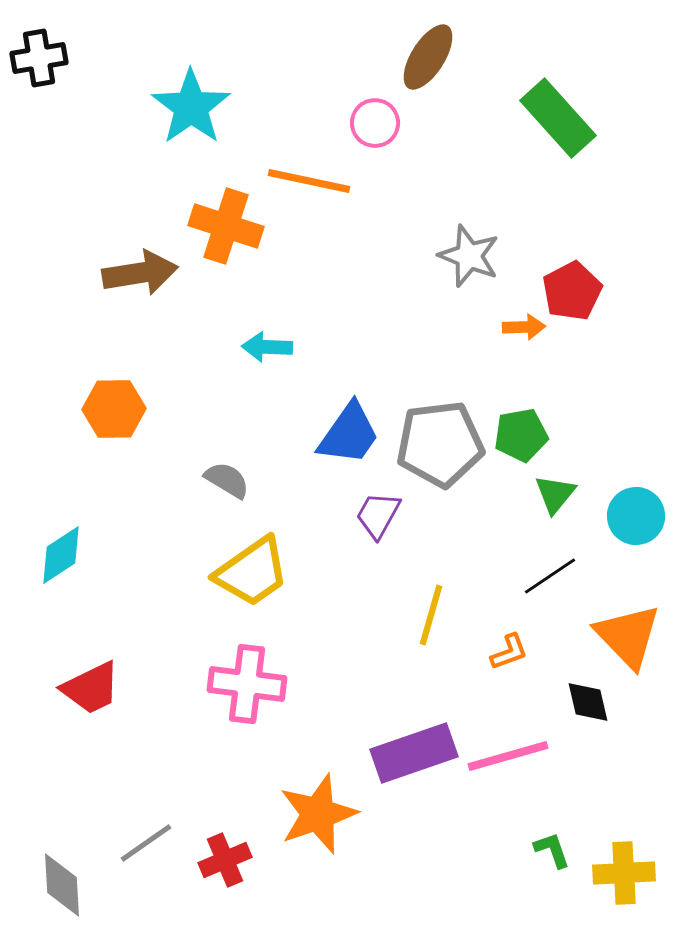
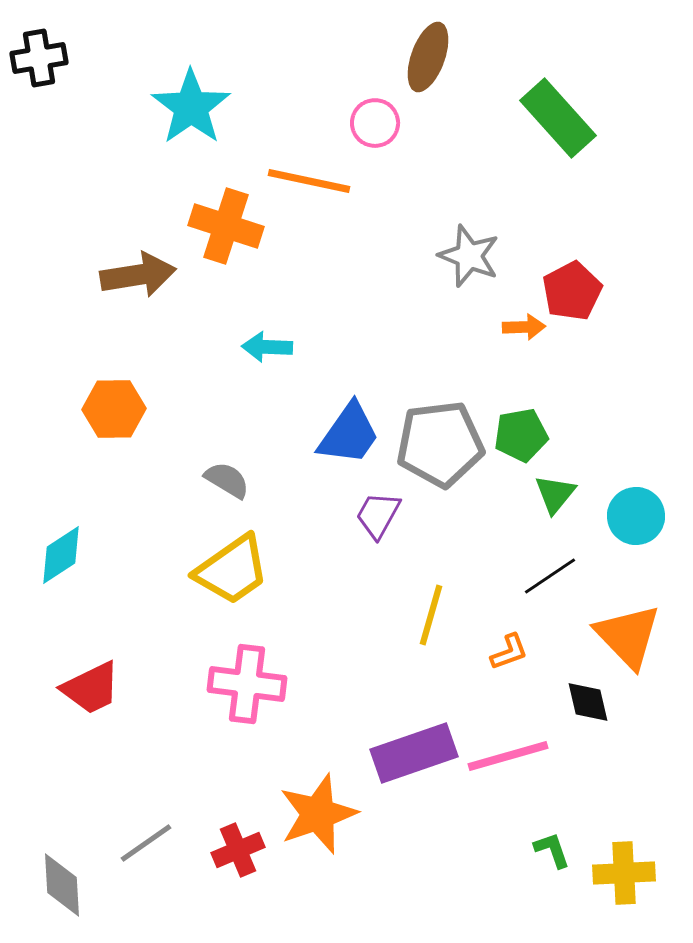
brown ellipse: rotated 12 degrees counterclockwise
brown arrow: moved 2 px left, 2 px down
yellow trapezoid: moved 20 px left, 2 px up
red cross: moved 13 px right, 10 px up
